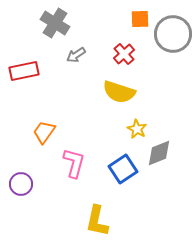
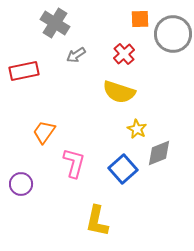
blue square: rotated 8 degrees counterclockwise
